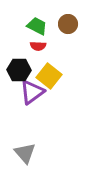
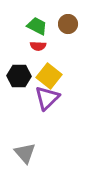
black hexagon: moved 6 px down
purple triangle: moved 15 px right, 6 px down; rotated 8 degrees counterclockwise
